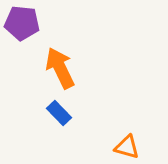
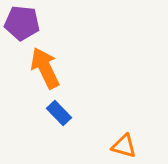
orange arrow: moved 15 px left
orange triangle: moved 3 px left, 1 px up
